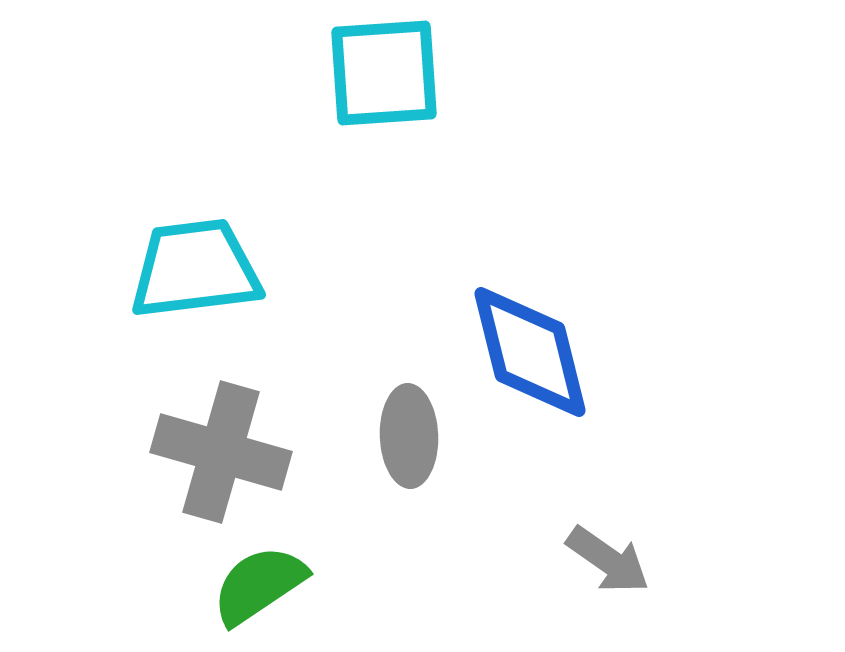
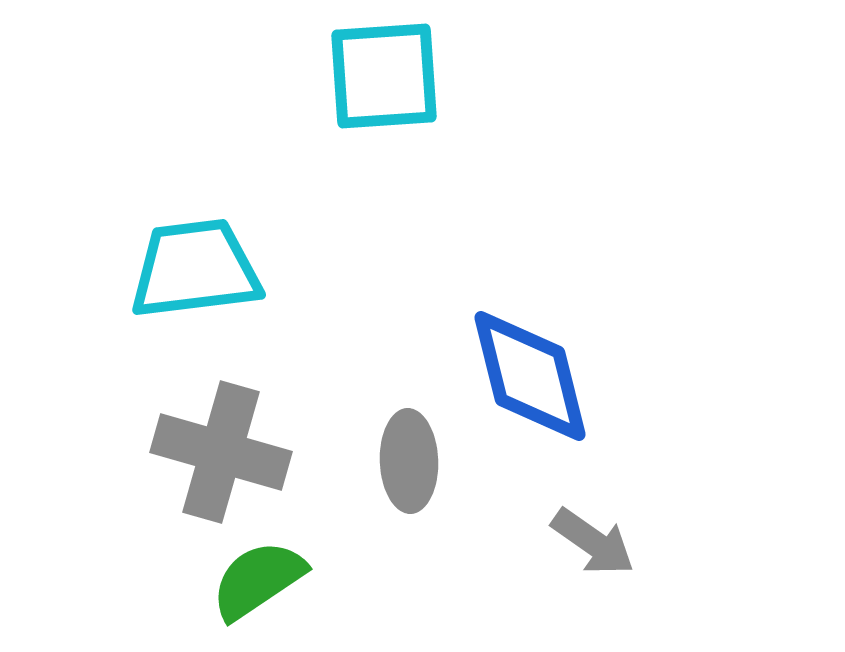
cyan square: moved 3 px down
blue diamond: moved 24 px down
gray ellipse: moved 25 px down
gray arrow: moved 15 px left, 18 px up
green semicircle: moved 1 px left, 5 px up
